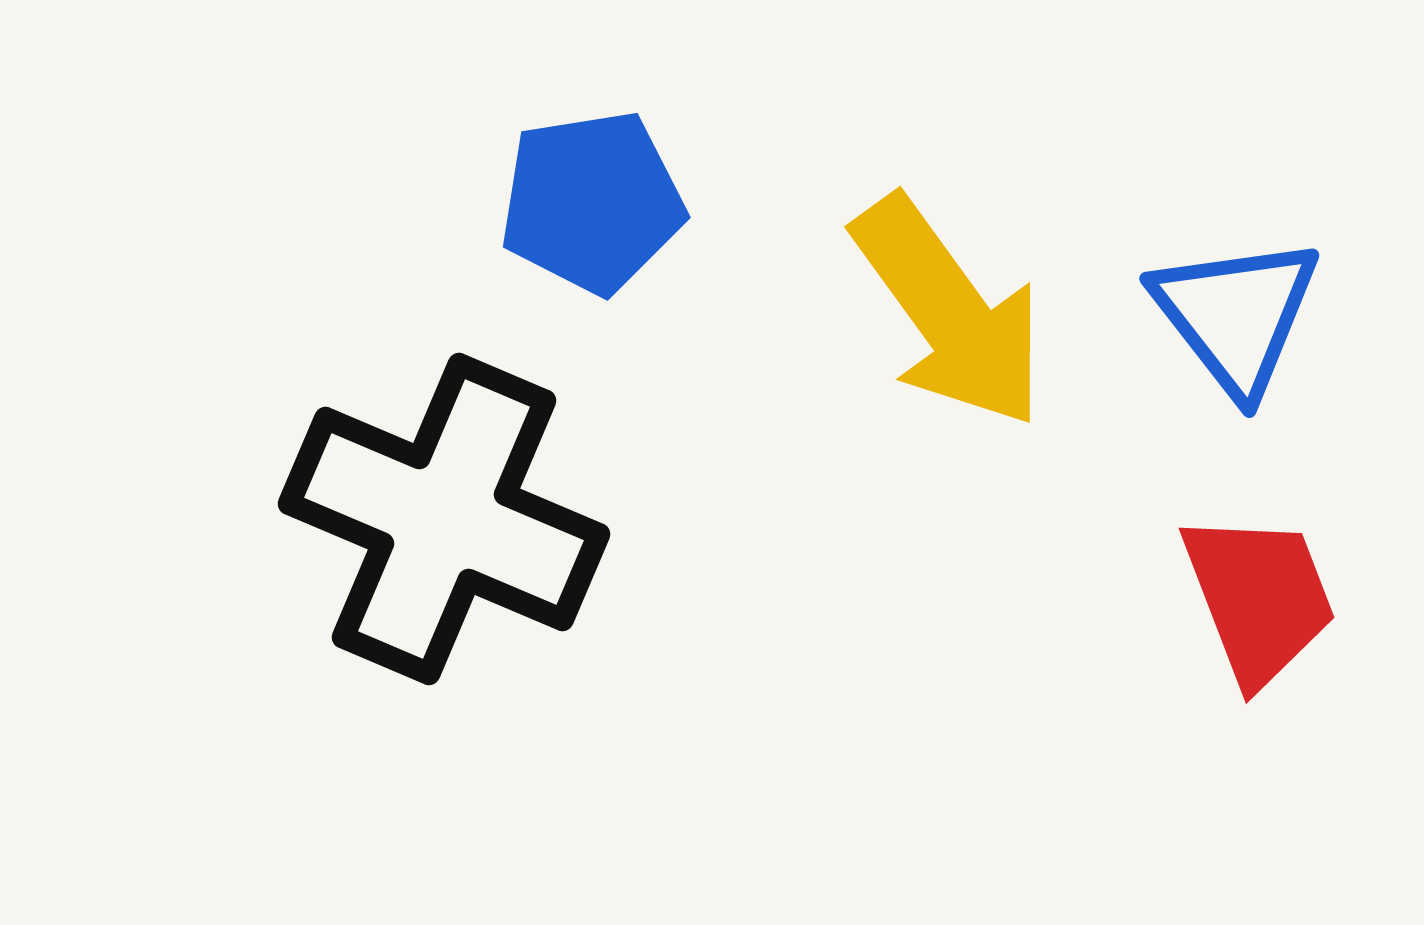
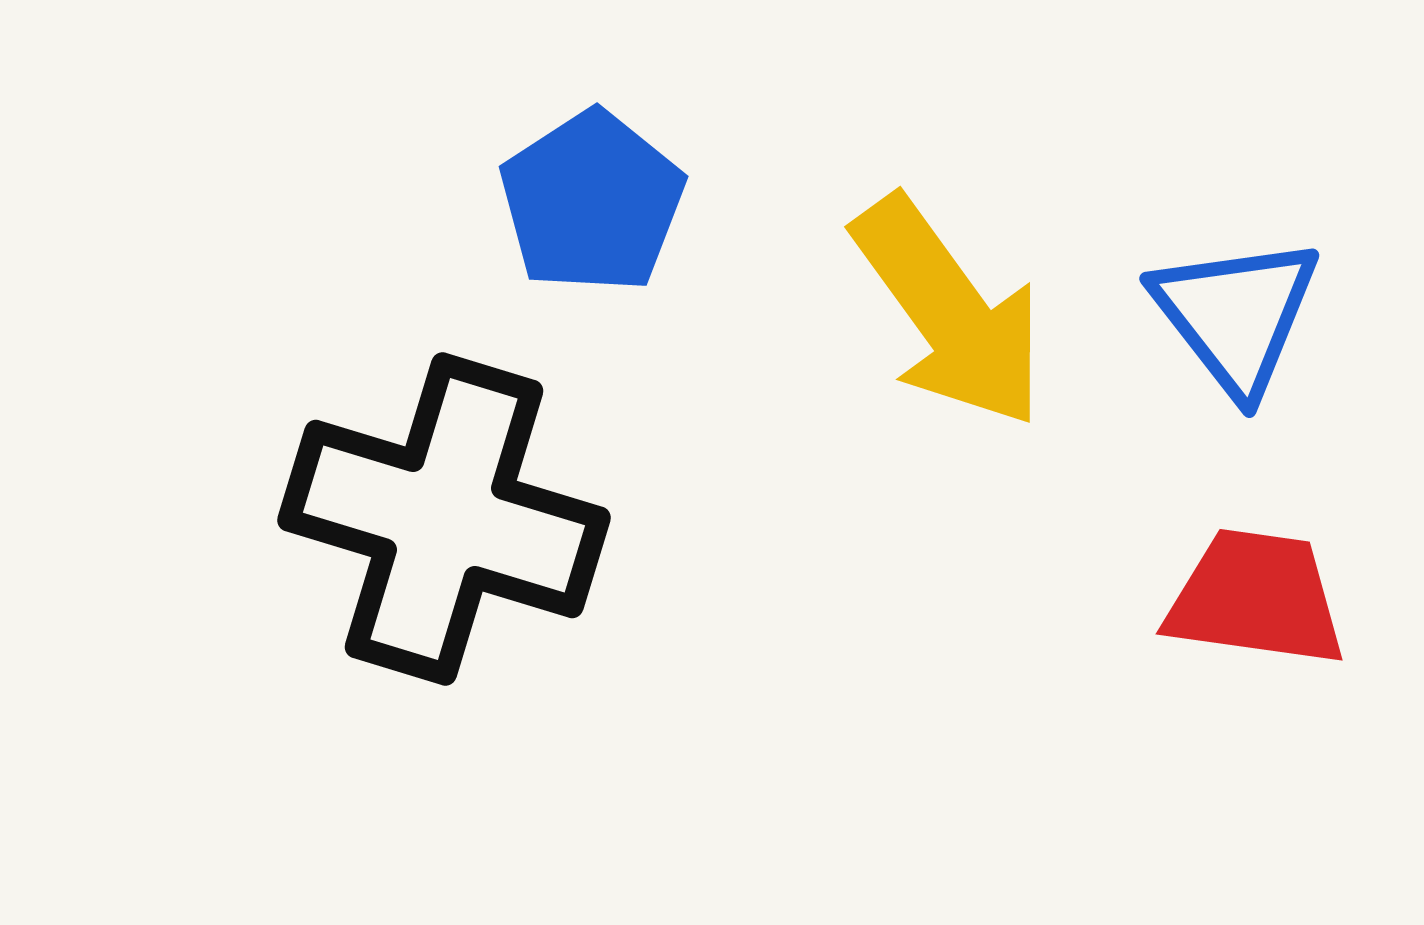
blue pentagon: rotated 24 degrees counterclockwise
black cross: rotated 6 degrees counterclockwise
red trapezoid: moved 3 px left; rotated 61 degrees counterclockwise
